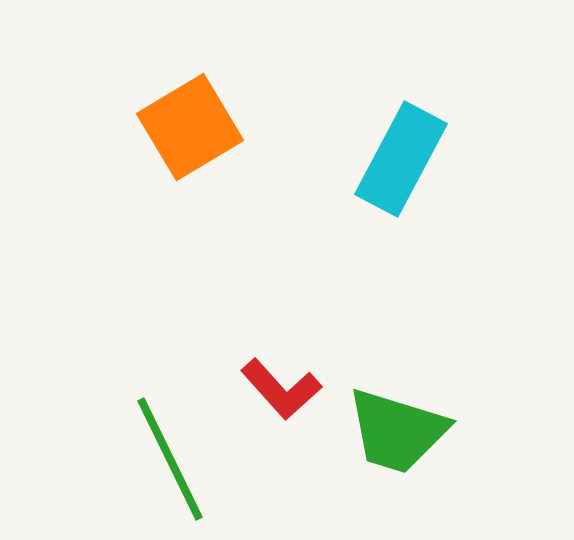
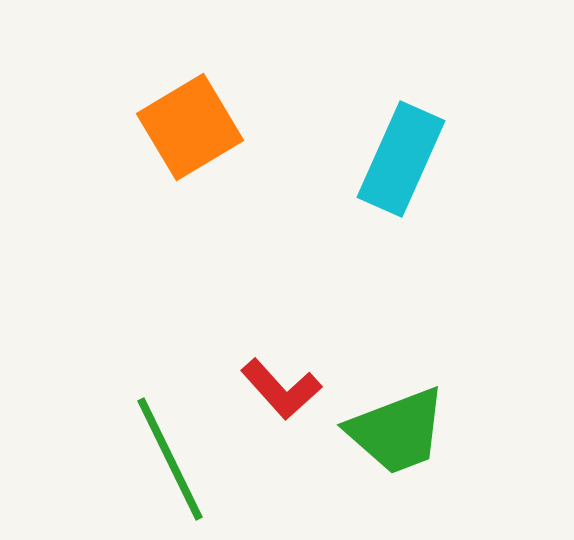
cyan rectangle: rotated 4 degrees counterclockwise
green trapezoid: rotated 38 degrees counterclockwise
